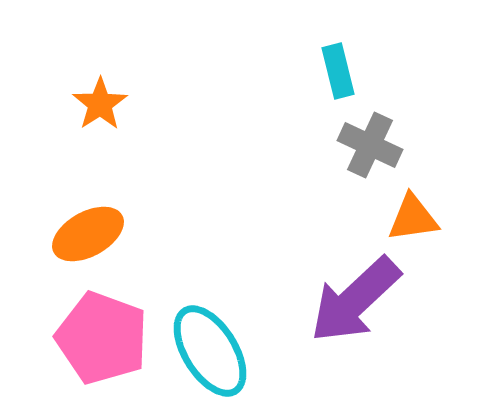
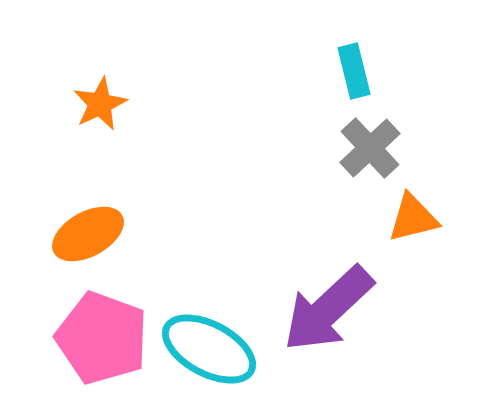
cyan rectangle: moved 16 px right
orange star: rotated 8 degrees clockwise
gray cross: moved 3 px down; rotated 22 degrees clockwise
orange triangle: rotated 6 degrees counterclockwise
purple arrow: moved 27 px left, 9 px down
cyan ellipse: moved 1 px left, 2 px up; rotated 30 degrees counterclockwise
